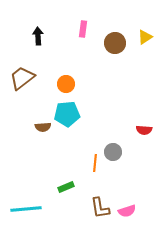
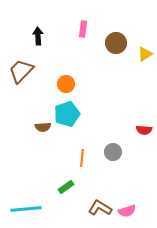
yellow triangle: moved 17 px down
brown circle: moved 1 px right
brown trapezoid: moved 1 px left, 7 px up; rotated 8 degrees counterclockwise
cyan pentagon: rotated 15 degrees counterclockwise
orange line: moved 13 px left, 5 px up
green rectangle: rotated 14 degrees counterclockwise
brown L-shape: rotated 130 degrees clockwise
